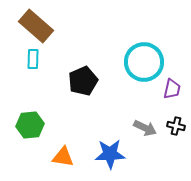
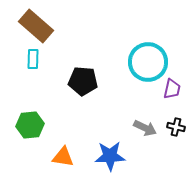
cyan circle: moved 4 px right
black pentagon: rotated 28 degrees clockwise
black cross: moved 1 px down
blue star: moved 2 px down
